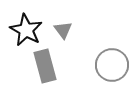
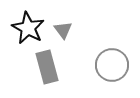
black star: moved 2 px right, 2 px up
gray rectangle: moved 2 px right, 1 px down
